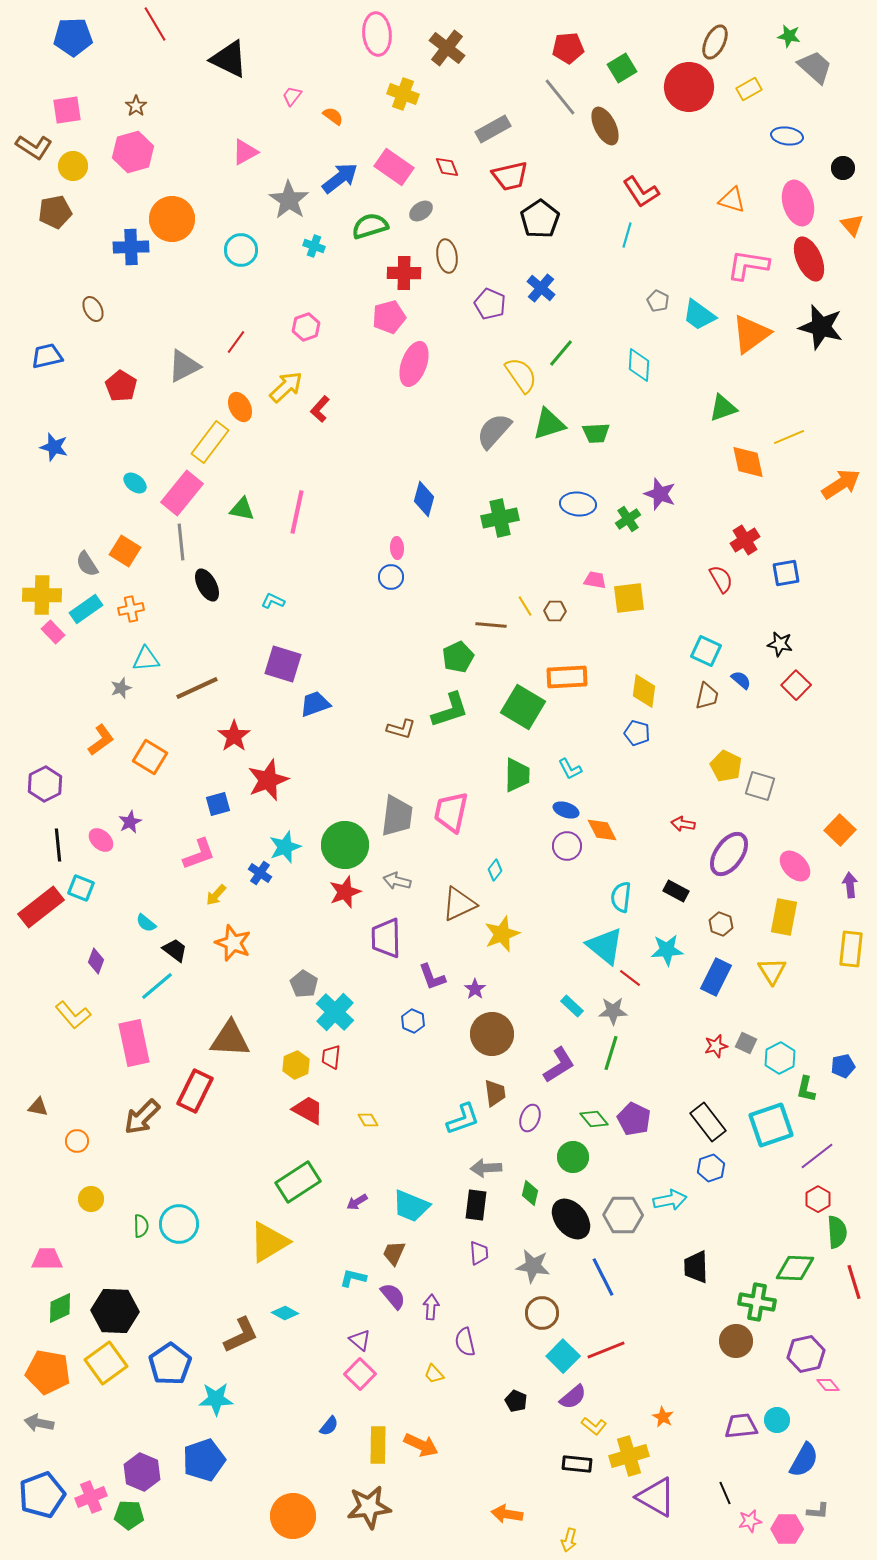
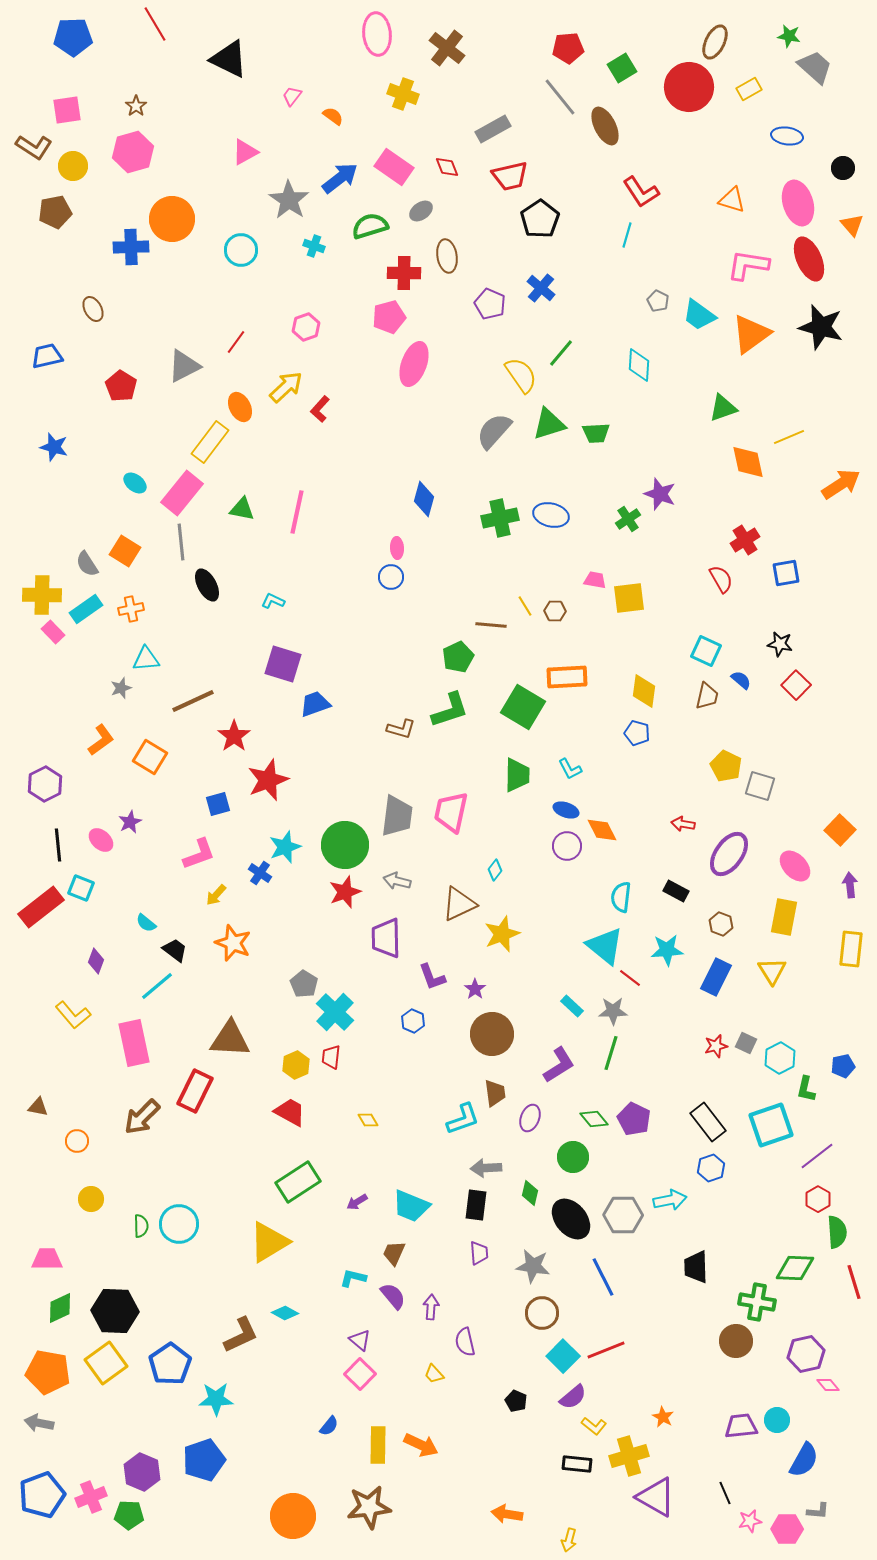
blue ellipse at (578, 504): moved 27 px left, 11 px down; rotated 8 degrees clockwise
brown line at (197, 688): moved 4 px left, 13 px down
red trapezoid at (308, 1110): moved 18 px left, 2 px down
